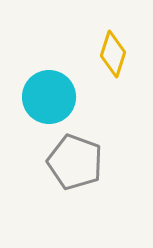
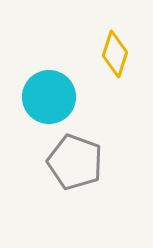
yellow diamond: moved 2 px right
